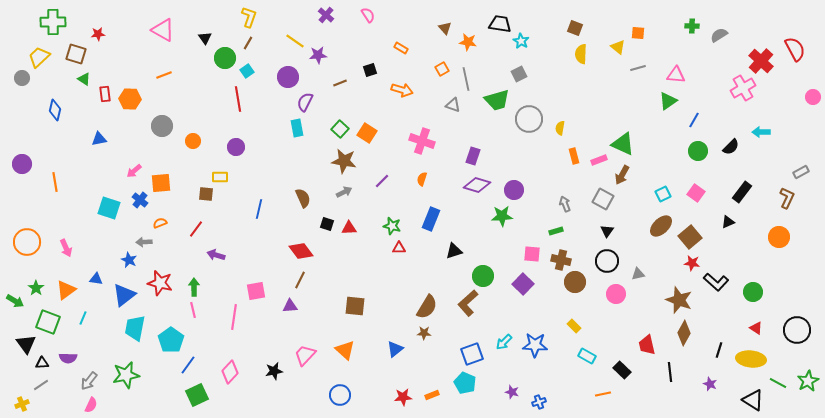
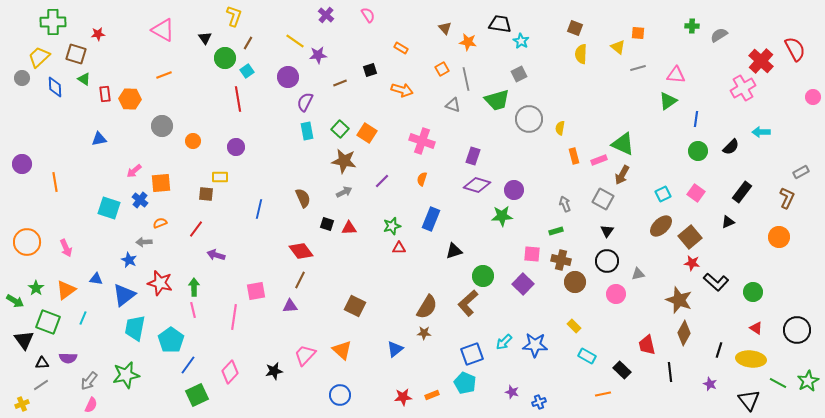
yellow L-shape at (249, 17): moved 15 px left, 1 px up
blue diamond at (55, 110): moved 23 px up; rotated 15 degrees counterclockwise
blue line at (694, 120): moved 2 px right, 1 px up; rotated 21 degrees counterclockwise
cyan rectangle at (297, 128): moved 10 px right, 3 px down
green star at (392, 226): rotated 30 degrees counterclockwise
brown square at (355, 306): rotated 20 degrees clockwise
black triangle at (26, 344): moved 2 px left, 4 px up
orange triangle at (345, 350): moved 3 px left
black triangle at (753, 400): moved 4 px left; rotated 20 degrees clockwise
